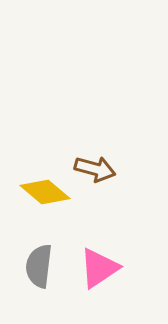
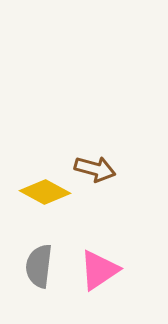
yellow diamond: rotated 12 degrees counterclockwise
pink triangle: moved 2 px down
